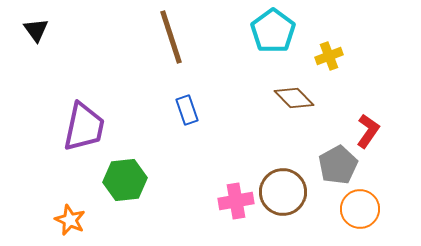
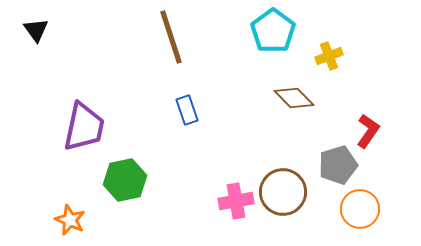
gray pentagon: rotated 12 degrees clockwise
green hexagon: rotated 6 degrees counterclockwise
